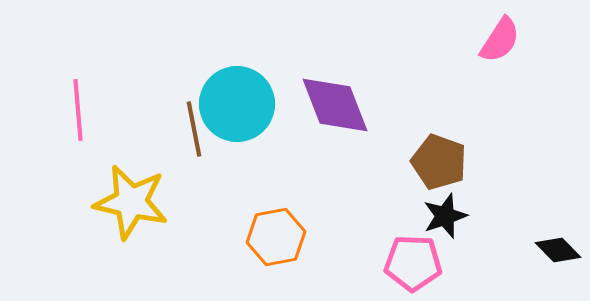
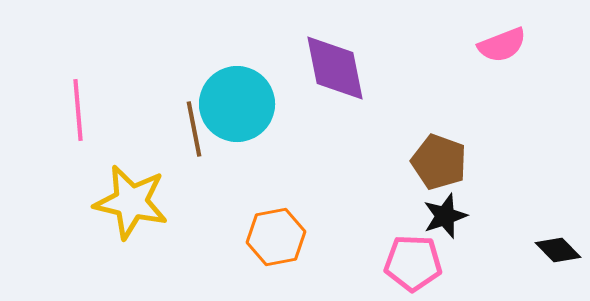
pink semicircle: moved 2 px right, 5 px down; rotated 36 degrees clockwise
purple diamond: moved 37 px up; rotated 10 degrees clockwise
